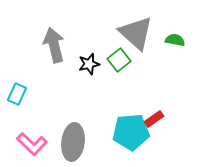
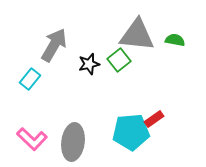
gray triangle: moved 1 px right, 2 px down; rotated 36 degrees counterclockwise
gray arrow: rotated 44 degrees clockwise
cyan rectangle: moved 13 px right, 15 px up; rotated 15 degrees clockwise
pink L-shape: moved 5 px up
